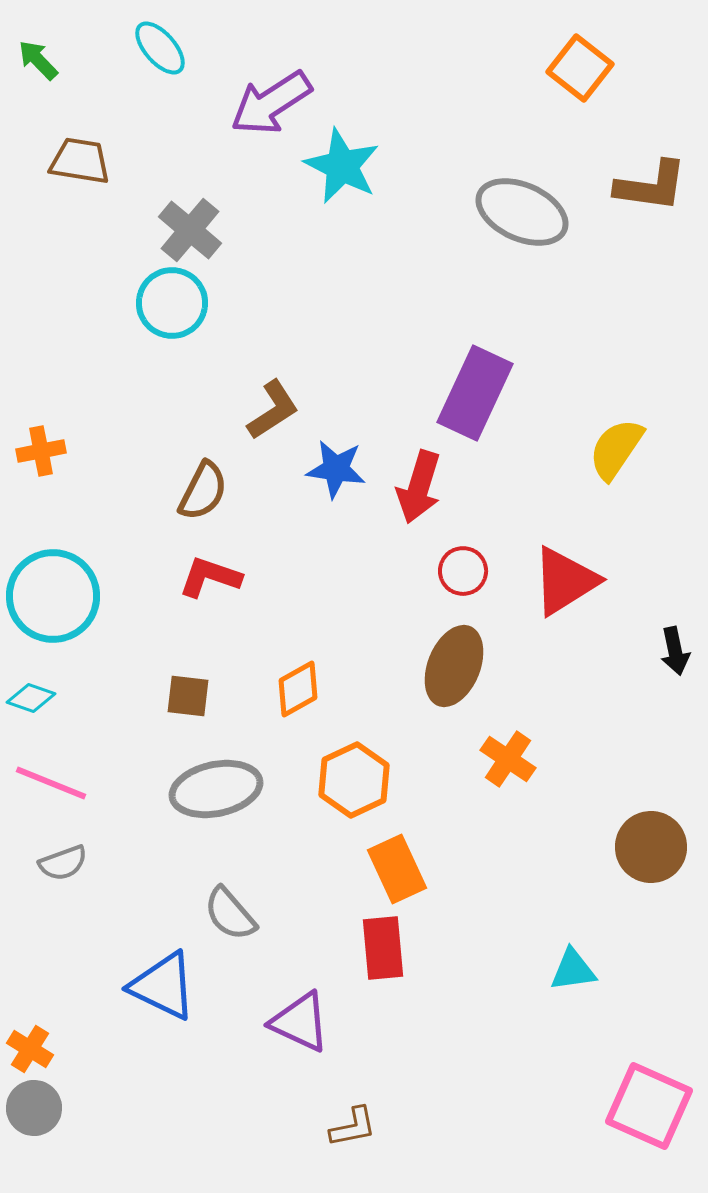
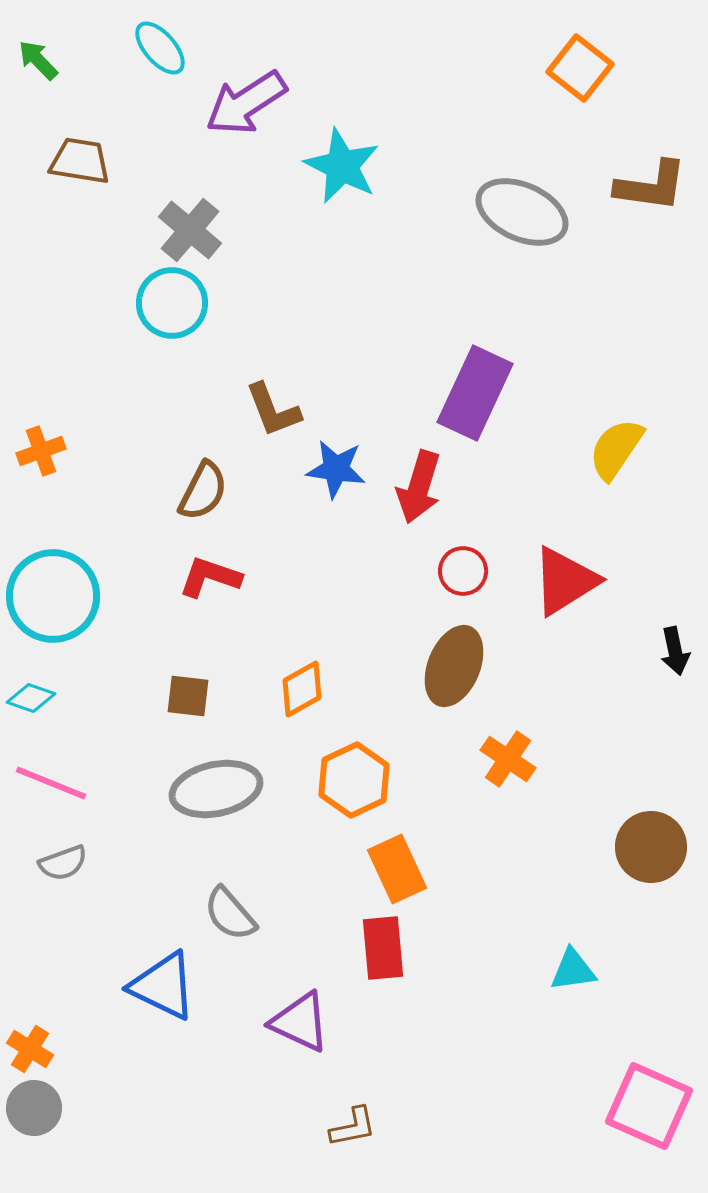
purple arrow at (271, 103): moved 25 px left
brown L-shape at (273, 410): rotated 102 degrees clockwise
orange cross at (41, 451): rotated 9 degrees counterclockwise
orange diamond at (298, 689): moved 4 px right
